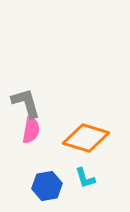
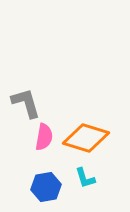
pink semicircle: moved 13 px right, 7 px down
blue hexagon: moved 1 px left, 1 px down
